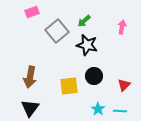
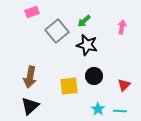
black triangle: moved 2 px up; rotated 12 degrees clockwise
